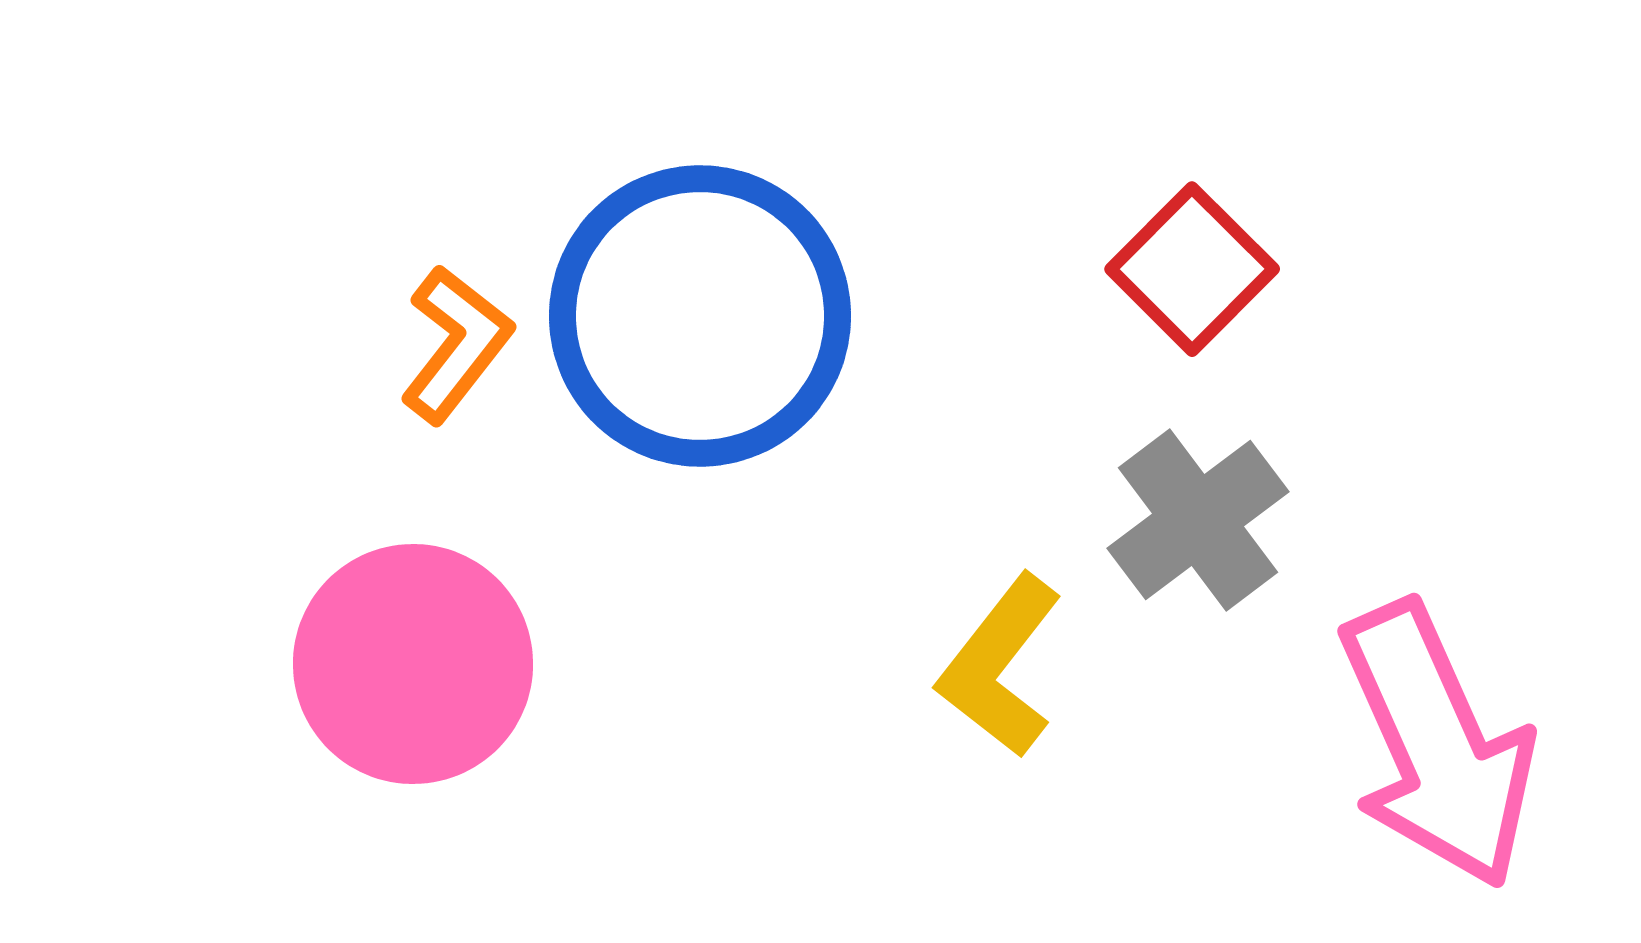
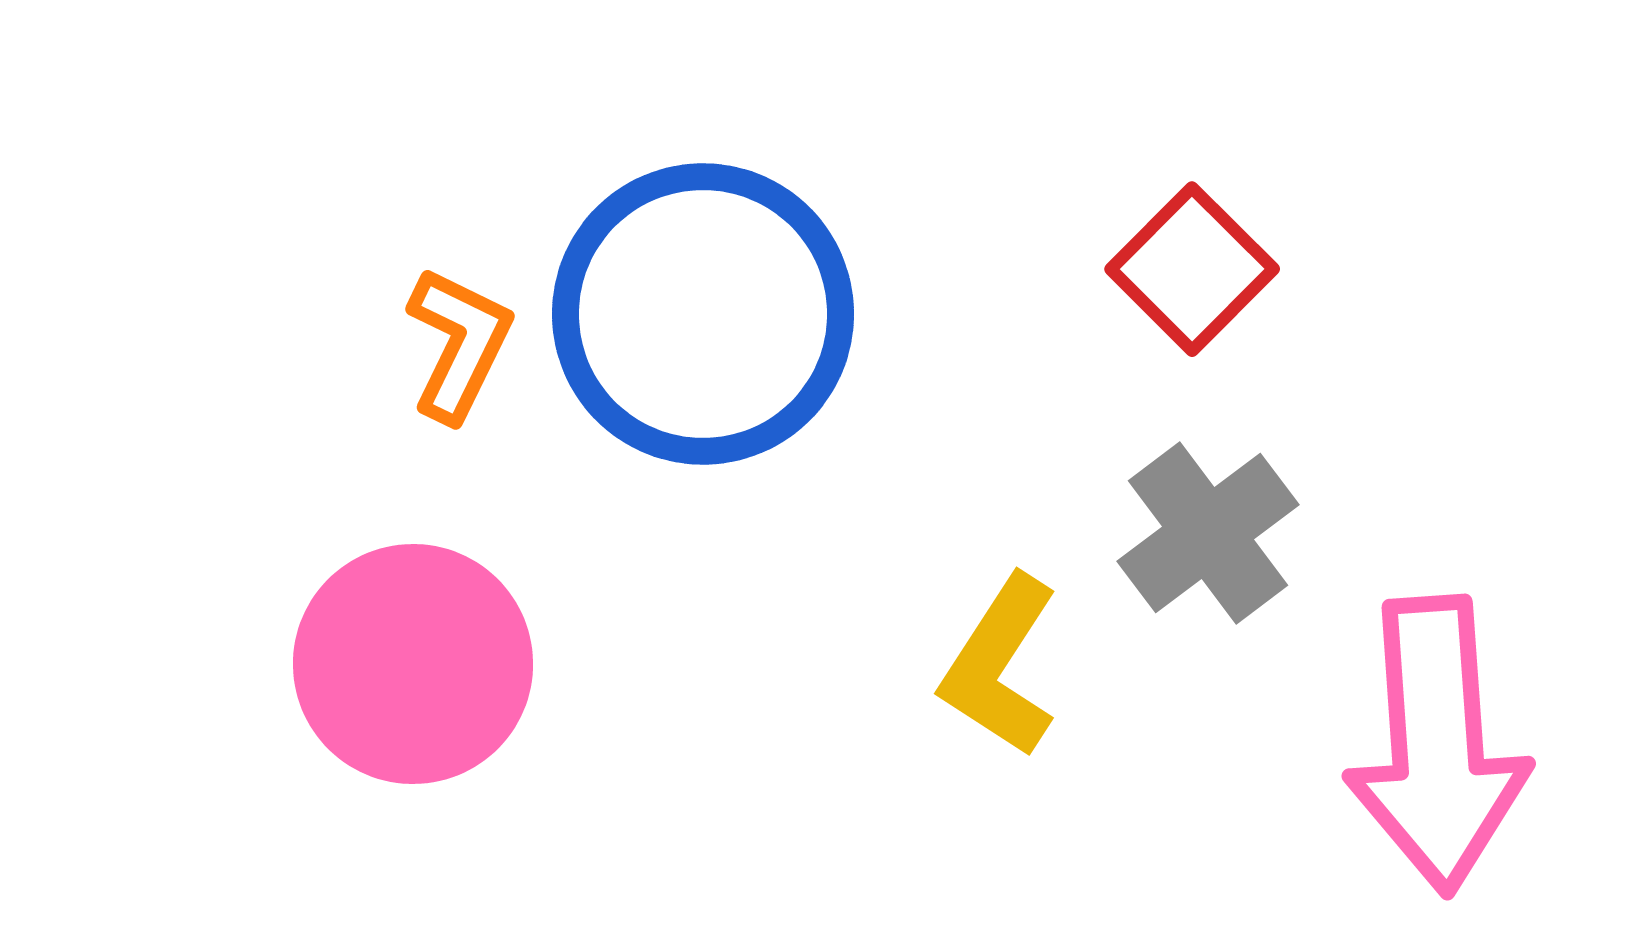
blue circle: moved 3 px right, 2 px up
orange L-shape: moved 3 px right; rotated 12 degrees counterclockwise
gray cross: moved 10 px right, 13 px down
yellow L-shape: rotated 5 degrees counterclockwise
pink arrow: rotated 20 degrees clockwise
